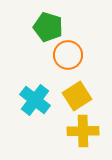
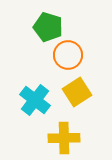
yellow square: moved 4 px up
yellow cross: moved 19 px left, 7 px down
